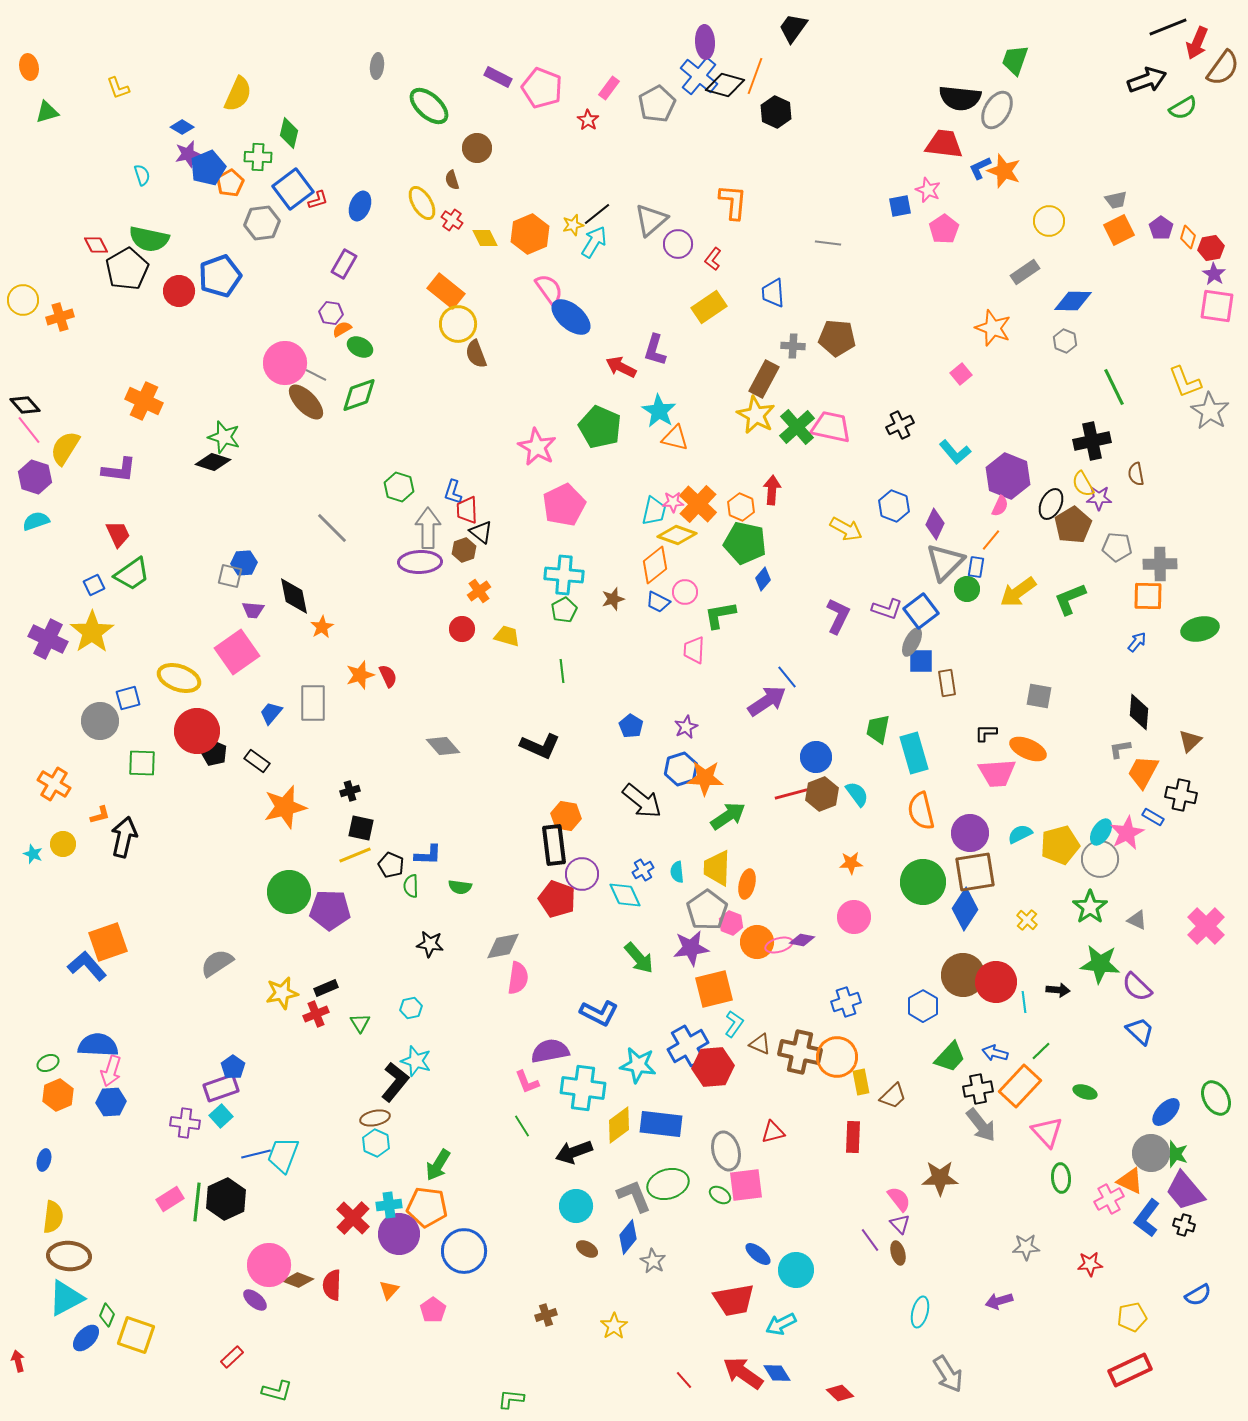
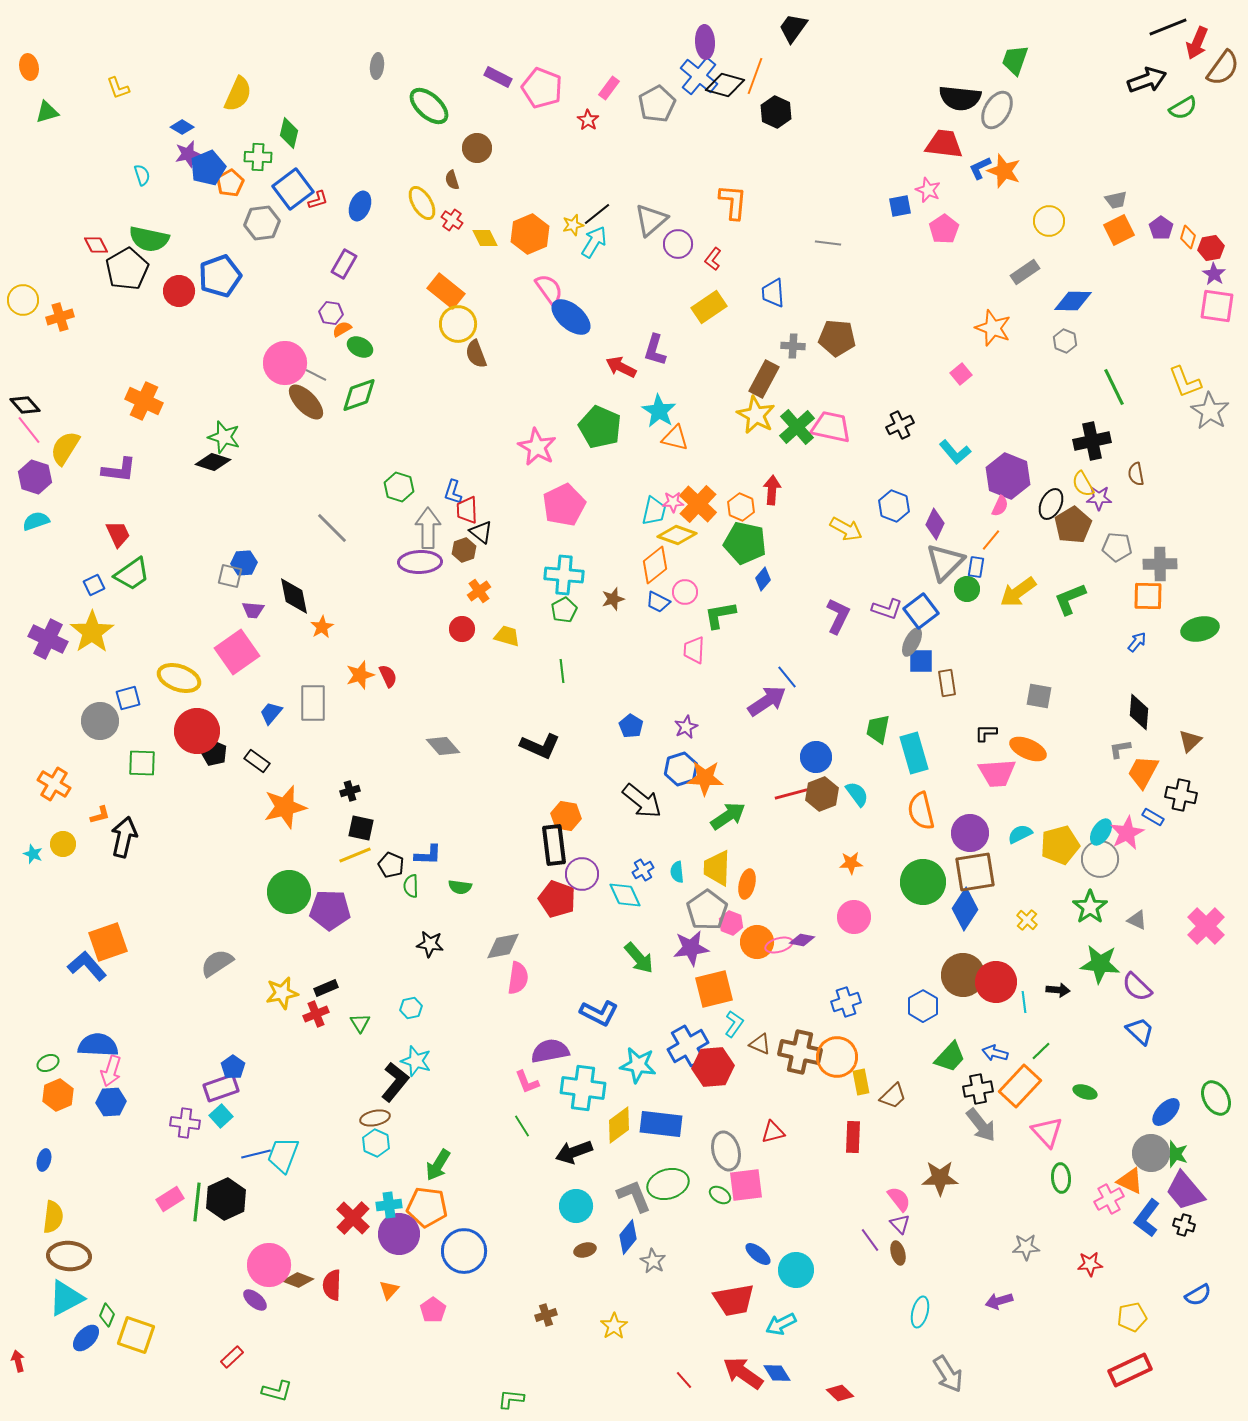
brown ellipse at (587, 1249): moved 2 px left, 1 px down; rotated 45 degrees counterclockwise
